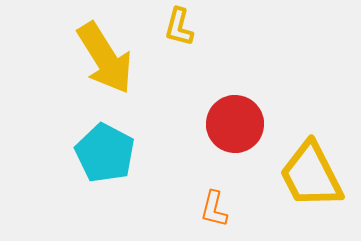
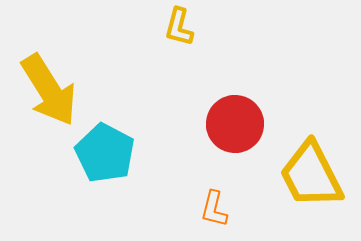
yellow arrow: moved 56 px left, 32 px down
